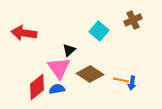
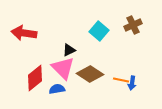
brown cross: moved 5 px down
black triangle: rotated 16 degrees clockwise
pink triangle: moved 4 px right; rotated 10 degrees counterclockwise
red diamond: moved 2 px left, 9 px up
